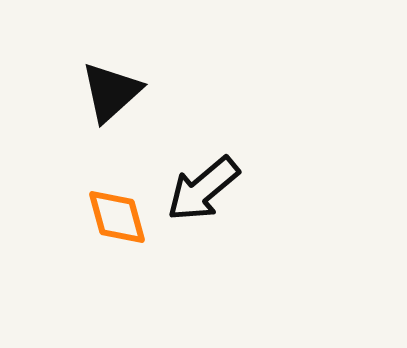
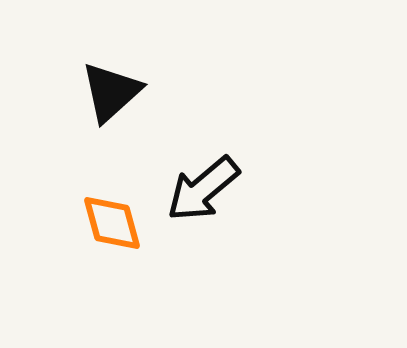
orange diamond: moved 5 px left, 6 px down
